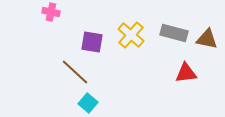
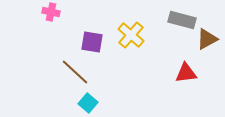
gray rectangle: moved 8 px right, 13 px up
brown triangle: rotated 40 degrees counterclockwise
